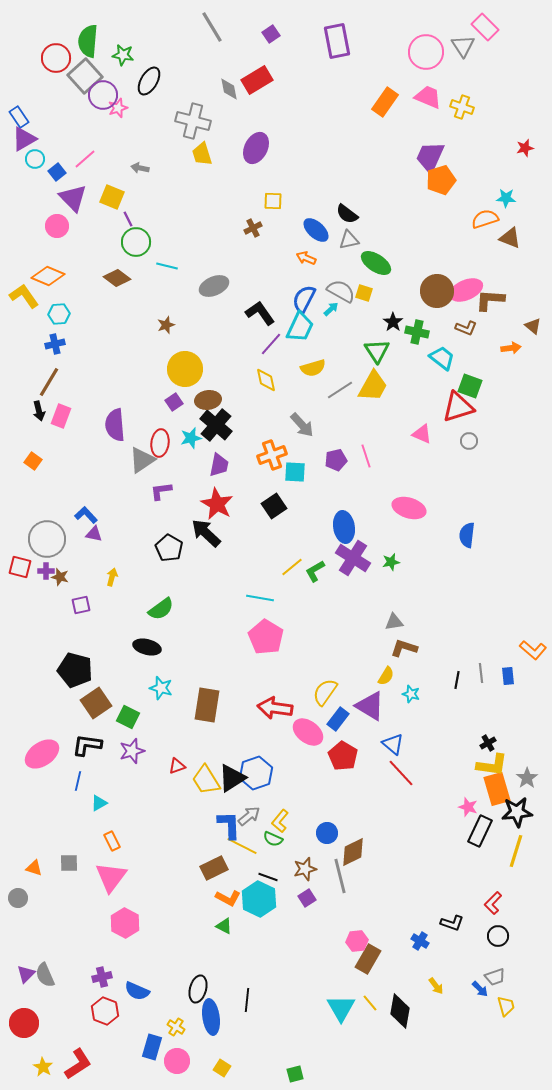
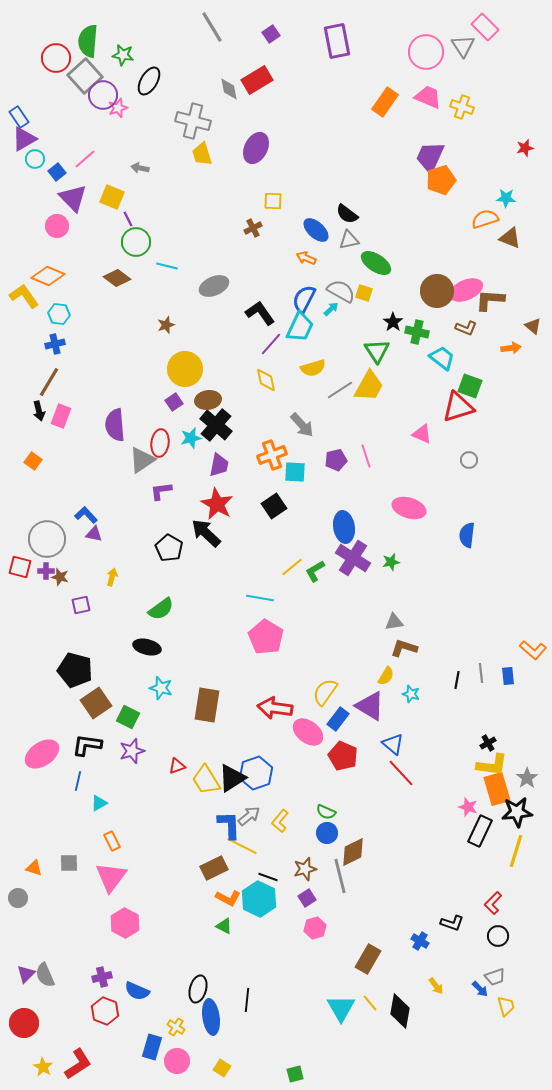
cyan hexagon at (59, 314): rotated 10 degrees clockwise
yellow trapezoid at (373, 386): moved 4 px left
gray circle at (469, 441): moved 19 px down
red pentagon at (343, 756): rotated 8 degrees counterclockwise
green semicircle at (273, 839): moved 53 px right, 27 px up
pink hexagon at (357, 941): moved 42 px left, 13 px up; rotated 10 degrees counterclockwise
